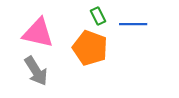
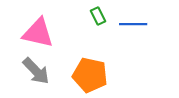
orange pentagon: moved 27 px down; rotated 8 degrees counterclockwise
gray arrow: rotated 12 degrees counterclockwise
